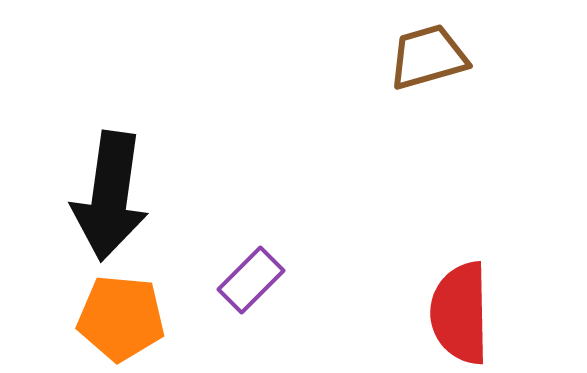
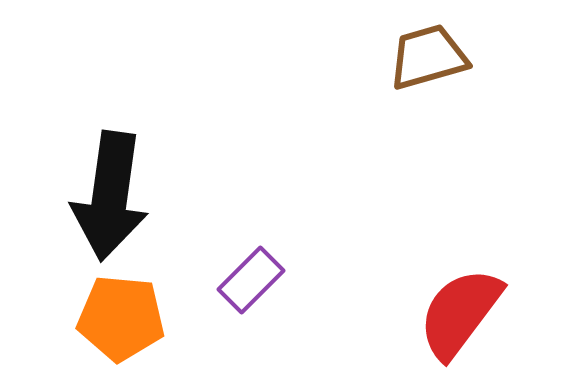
red semicircle: rotated 38 degrees clockwise
